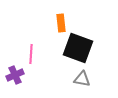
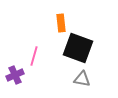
pink line: moved 3 px right, 2 px down; rotated 12 degrees clockwise
